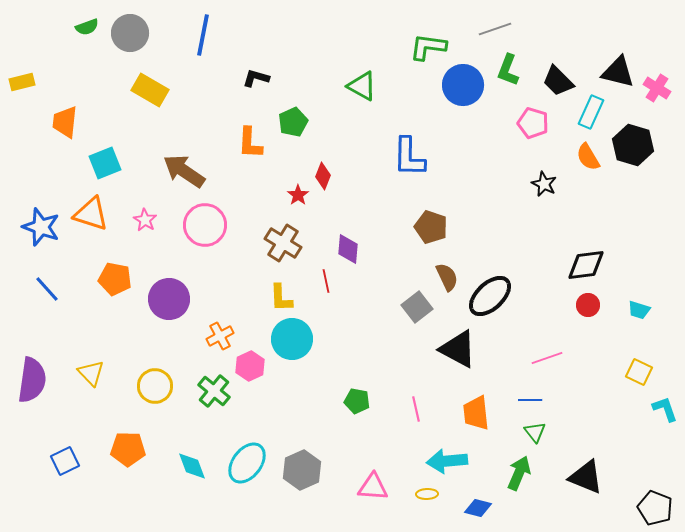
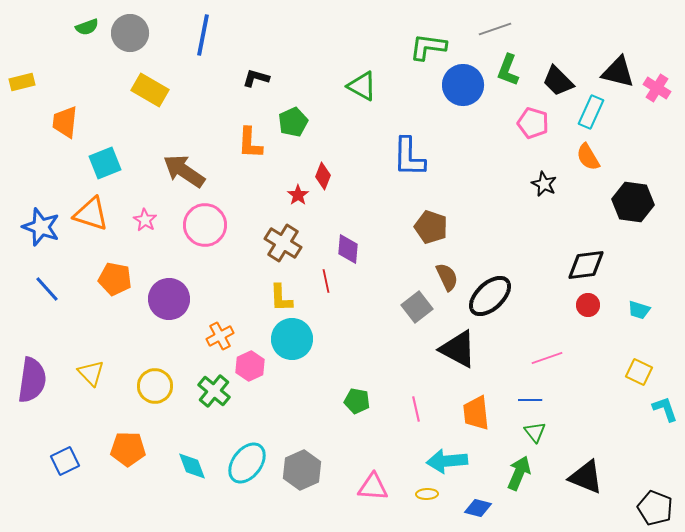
black hexagon at (633, 145): moved 57 px down; rotated 9 degrees counterclockwise
